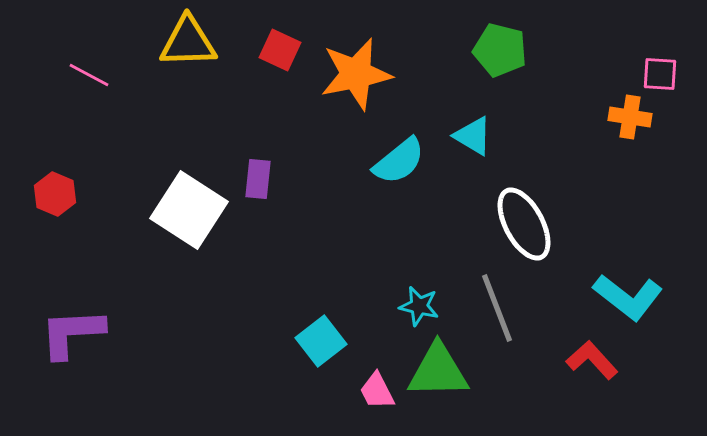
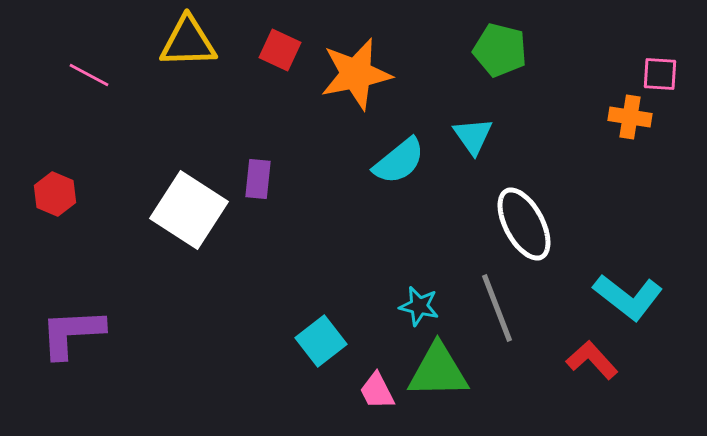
cyan triangle: rotated 24 degrees clockwise
